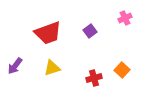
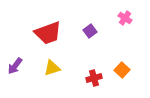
pink cross: rotated 32 degrees counterclockwise
